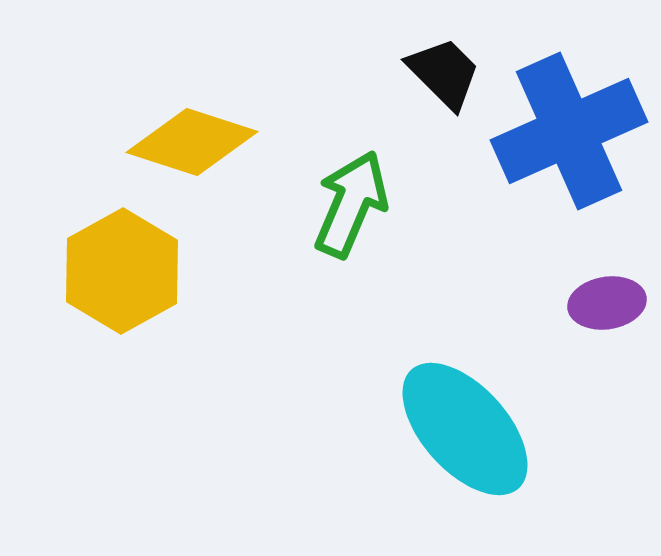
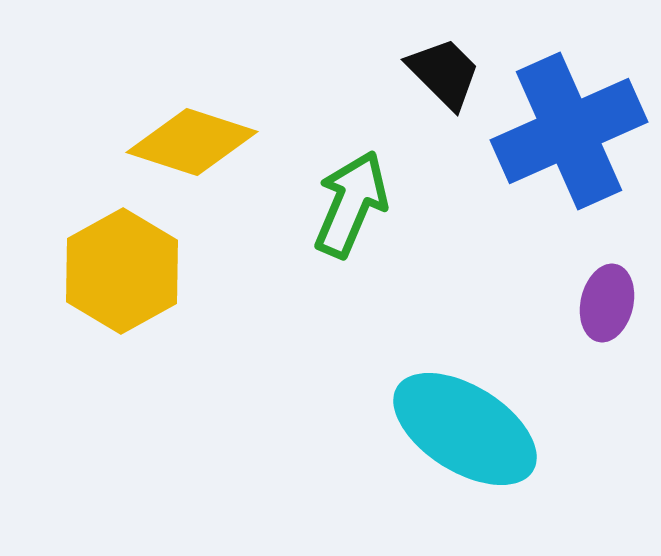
purple ellipse: rotated 68 degrees counterclockwise
cyan ellipse: rotated 16 degrees counterclockwise
